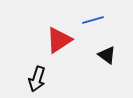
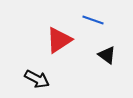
blue line: rotated 35 degrees clockwise
black arrow: rotated 80 degrees counterclockwise
